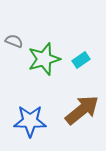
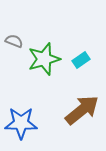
blue star: moved 9 px left, 2 px down
